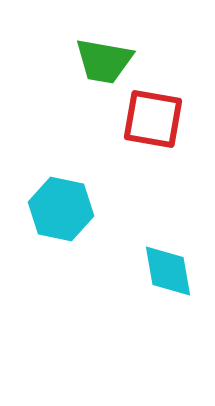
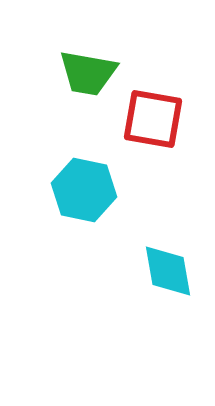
green trapezoid: moved 16 px left, 12 px down
cyan hexagon: moved 23 px right, 19 px up
